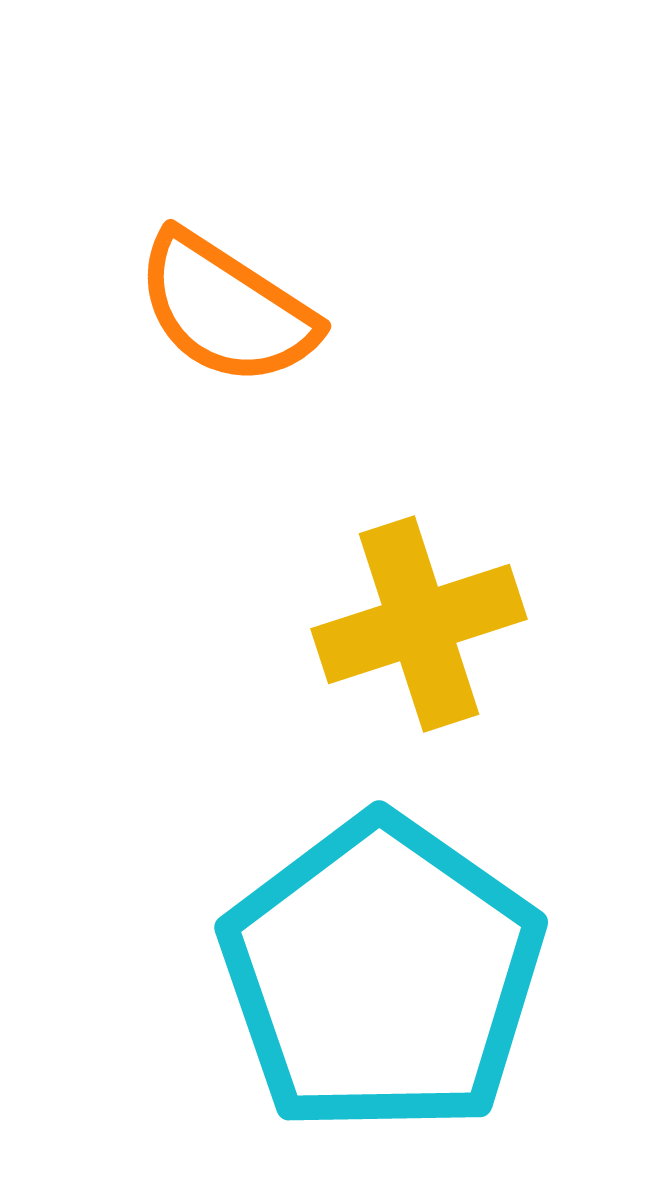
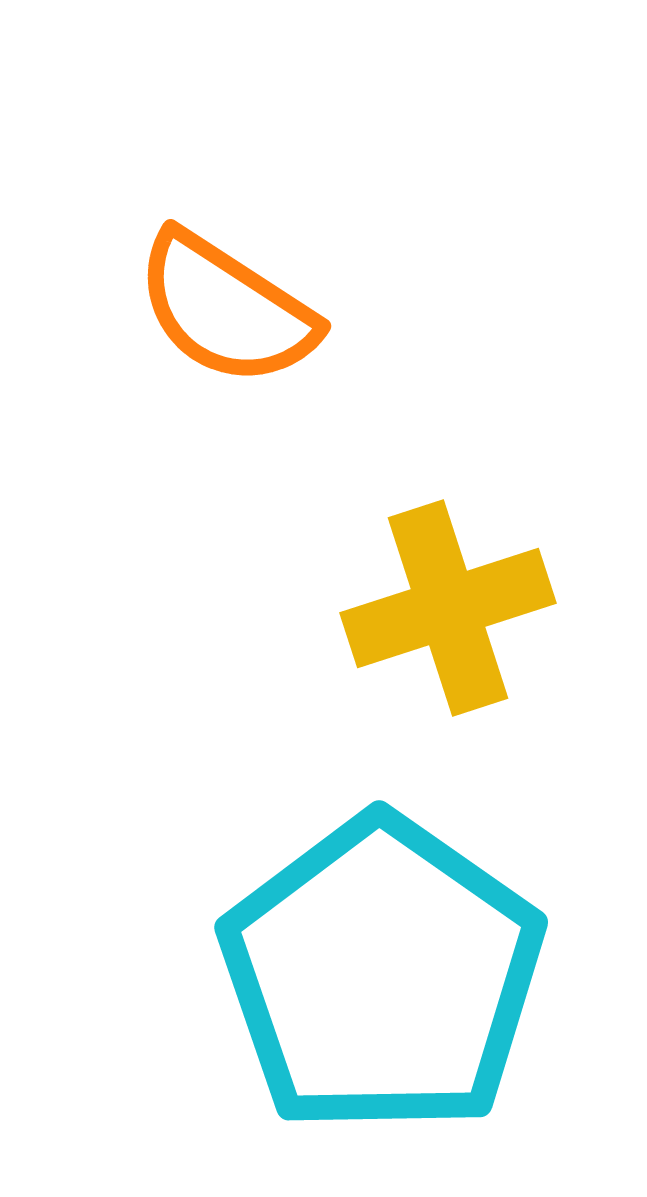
yellow cross: moved 29 px right, 16 px up
